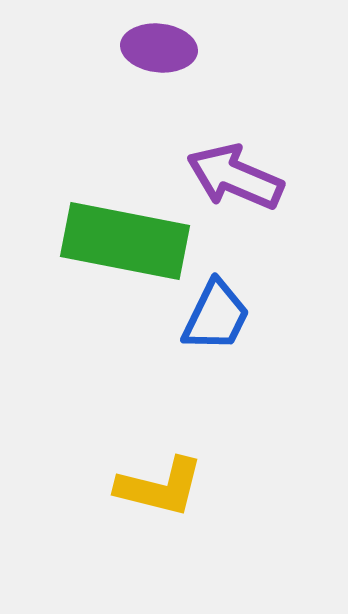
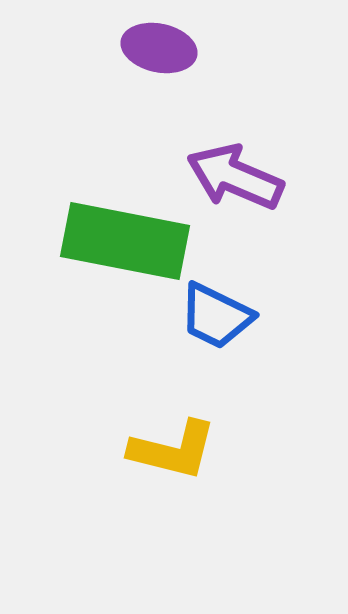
purple ellipse: rotated 6 degrees clockwise
blue trapezoid: rotated 90 degrees clockwise
yellow L-shape: moved 13 px right, 37 px up
